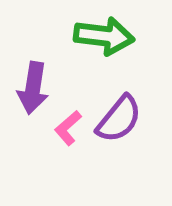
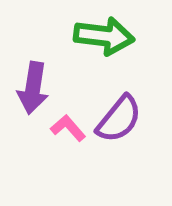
pink L-shape: rotated 90 degrees clockwise
